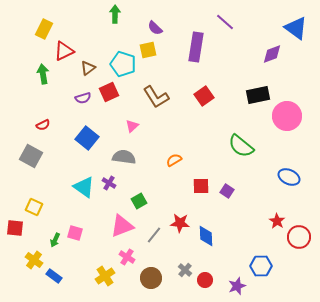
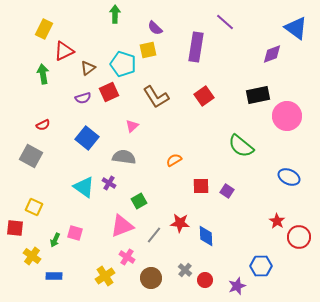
yellow cross at (34, 260): moved 2 px left, 4 px up
blue rectangle at (54, 276): rotated 35 degrees counterclockwise
